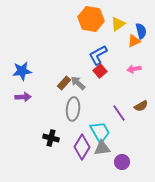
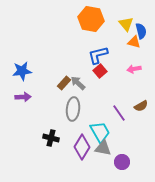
yellow triangle: moved 8 px right; rotated 35 degrees counterclockwise
orange triangle: moved 1 px down; rotated 40 degrees clockwise
blue L-shape: rotated 15 degrees clockwise
gray triangle: moved 1 px right; rotated 18 degrees clockwise
